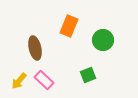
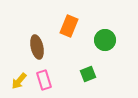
green circle: moved 2 px right
brown ellipse: moved 2 px right, 1 px up
green square: moved 1 px up
pink rectangle: rotated 30 degrees clockwise
